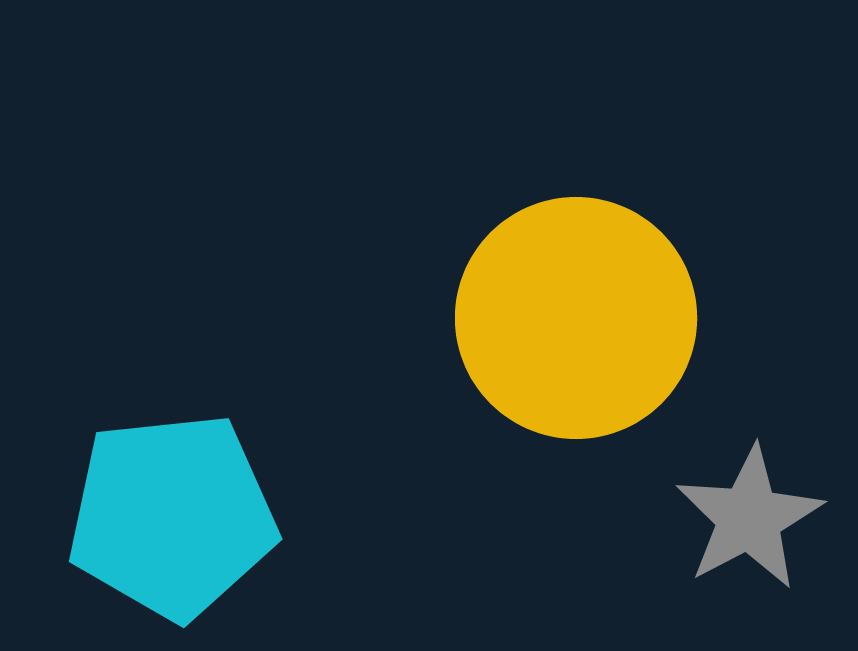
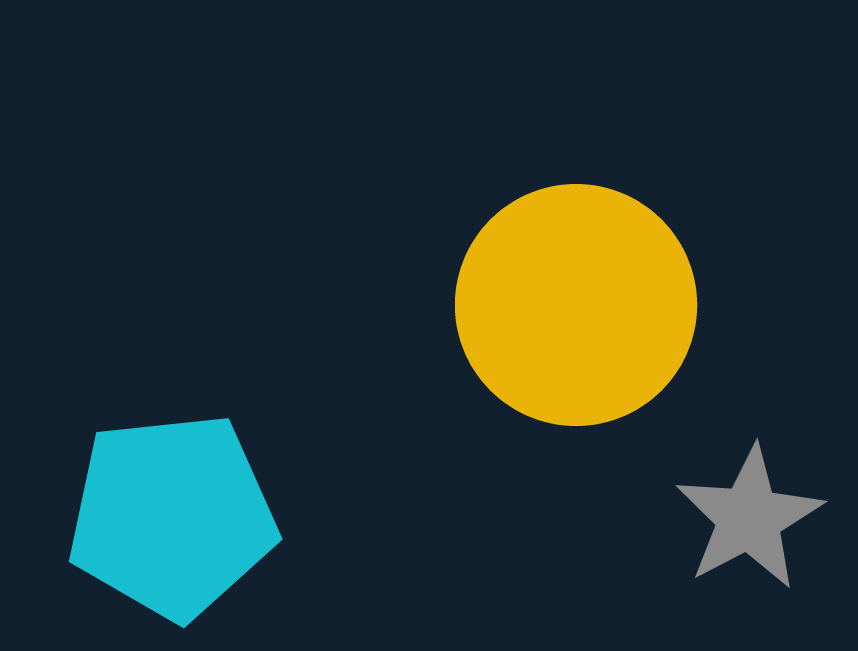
yellow circle: moved 13 px up
